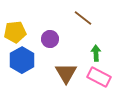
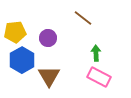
purple circle: moved 2 px left, 1 px up
brown triangle: moved 17 px left, 3 px down
